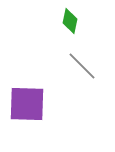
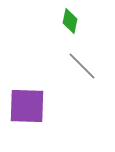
purple square: moved 2 px down
